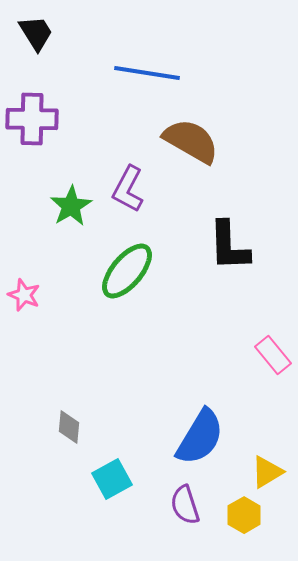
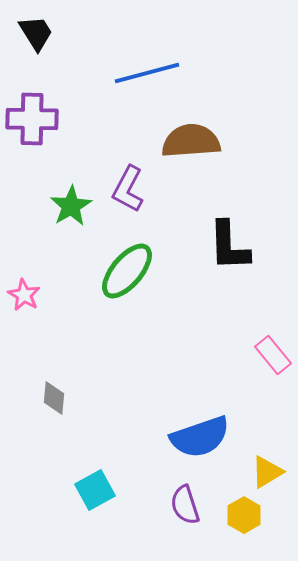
blue line: rotated 24 degrees counterclockwise
brown semicircle: rotated 34 degrees counterclockwise
pink star: rotated 8 degrees clockwise
gray diamond: moved 15 px left, 29 px up
blue semicircle: rotated 40 degrees clockwise
cyan square: moved 17 px left, 11 px down
